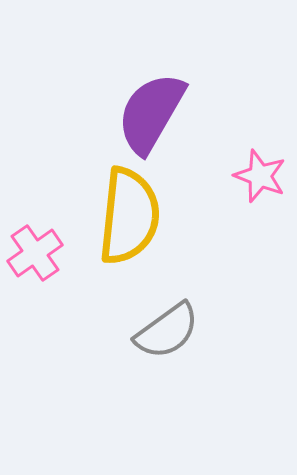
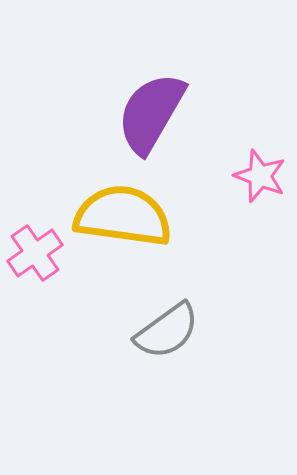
yellow semicircle: moved 6 px left; rotated 88 degrees counterclockwise
